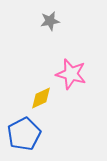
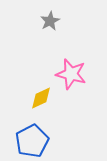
gray star: rotated 18 degrees counterclockwise
blue pentagon: moved 8 px right, 7 px down
